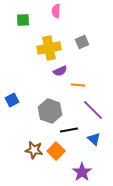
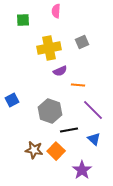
purple star: moved 2 px up
